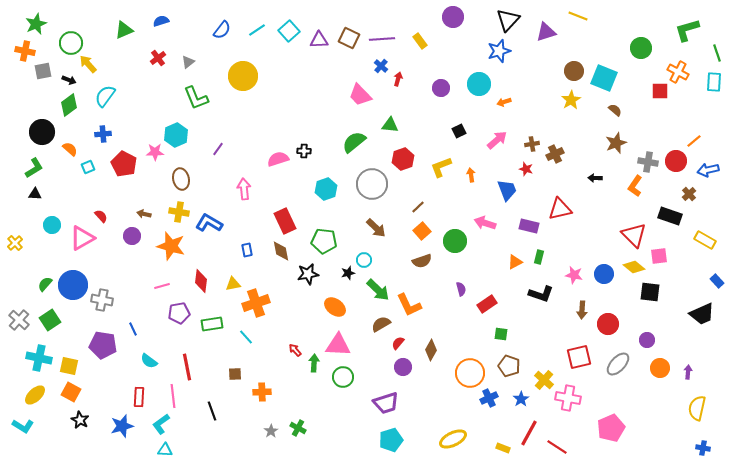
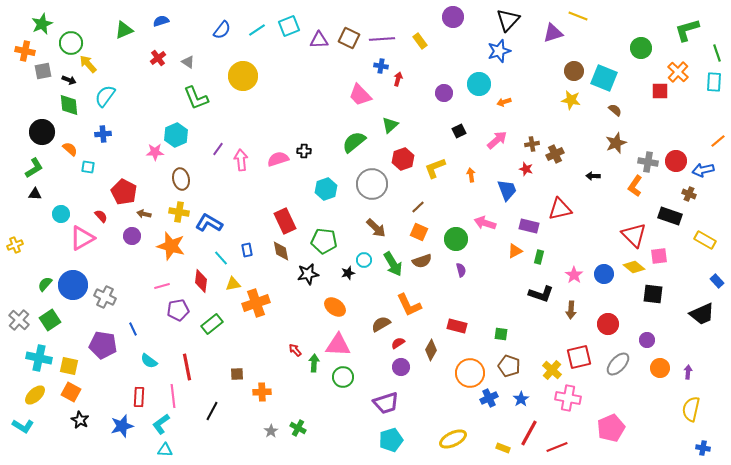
green star at (36, 24): moved 6 px right
cyan square at (289, 31): moved 5 px up; rotated 20 degrees clockwise
purple triangle at (546, 32): moved 7 px right, 1 px down
gray triangle at (188, 62): rotated 48 degrees counterclockwise
blue cross at (381, 66): rotated 32 degrees counterclockwise
orange cross at (678, 72): rotated 15 degrees clockwise
purple circle at (441, 88): moved 3 px right, 5 px down
yellow star at (571, 100): rotated 30 degrees counterclockwise
green diamond at (69, 105): rotated 60 degrees counterclockwise
green triangle at (390, 125): rotated 48 degrees counterclockwise
orange line at (694, 141): moved 24 px right
red pentagon at (124, 164): moved 28 px down
cyan square at (88, 167): rotated 32 degrees clockwise
yellow L-shape at (441, 167): moved 6 px left, 1 px down
blue arrow at (708, 170): moved 5 px left
black arrow at (595, 178): moved 2 px left, 2 px up
pink arrow at (244, 189): moved 3 px left, 29 px up
brown cross at (689, 194): rotated 24 degrees counterclockwise
cyan circle at (52, 225): moved 9 px right, 11 px up
orange square at (422, 231): moved 3 px left, 1 px down; rotated 24 degrees counterclockwise
green circle at (455, 241): moved 1 px right, 2 px up
yellow cross at (15, 243): moved 2 px down; rotated 21 degrees clockwise
orange triangle at (515, 262): moved 11 px up
pink star at (574, 275): rotated 24 degrees clockwise
purple semicircle at (461, 289): moved 19 px up
green arrow at (378, 290): moved 15 px right, 26 px up; rotated 15 degrees clockwise
black square at (650, 292): moved 3 px right, 2 px down
gray cross at (102, 300): moved 3 px right, 3 px up; rotated 15 degrees clockwise
red rectangle at (487, 304): moved 30 px left, 22 px down; rotated 48 degrees clockwise
brown arrow at (582, 310): moved 11 px left
purple pentagon at (179, 313): moved 1 px left, 3 px up
green rectangle at (212, 324): rotated 30 degrees counterclockwise
cyan line at (246, 337): moved 25 px left, 79 px up
red semicircle at (398, 343): rotated 16 degrees clockwise
purple circle at (403, 367): moved 2 px left
brown square at (235, 374): moved 2 px right
yellow cross at (544, 380): moved 8 px right, 10 px up
yellow semicircle at (697, 408): moved 6 px left, 1 px down
black line at (212, 411): rotated 48 degrees clockwise
red line at (557, 447): rotated 55 degrees counterclockwise
